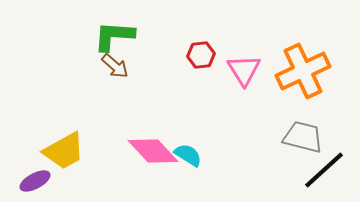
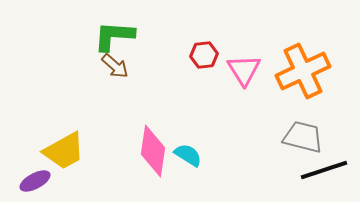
red hexagon: moved 3 px right
pink diamond: rotated 51 degrees clockwise
black line: rotated 24 degrees clockwise
